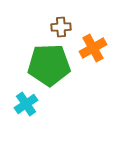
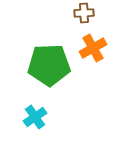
brown cross: moved 23 px right, 14 px up
cyan cross: moved 9 px right, 13 px down
